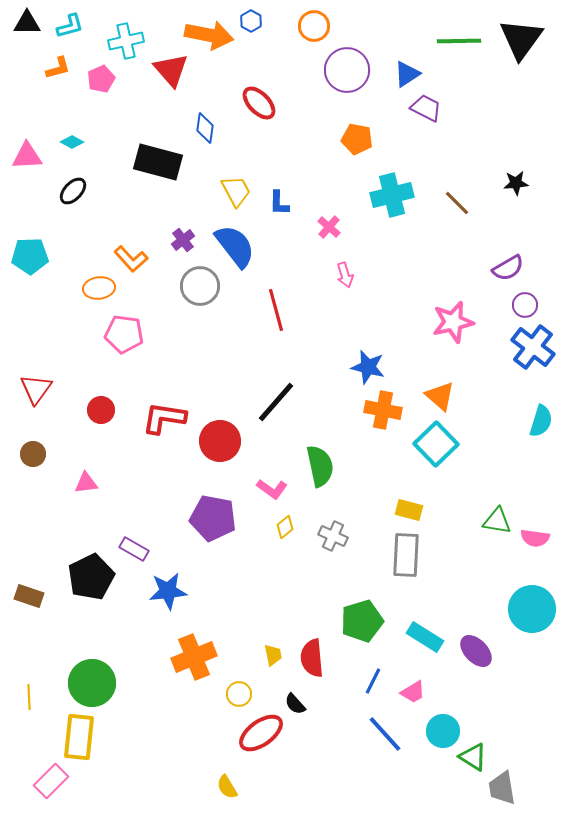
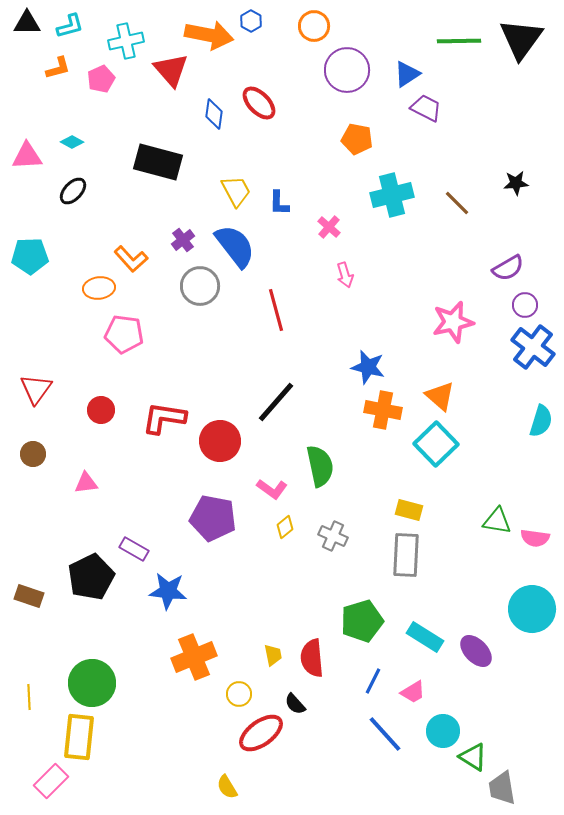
blue diamond at (205, 128): moved 9 px right, 14 px up
blue star at (168, 591): rotated 12 degrees clockwise
